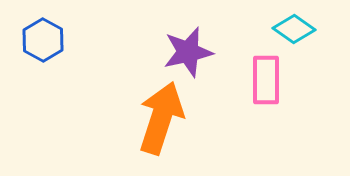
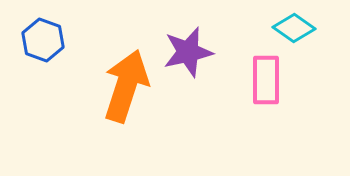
cyan diamond: moved 1 px up
blue hexagon: rotated 9 degrees counterclockwise
orange arrow: moved 35 px left, 32 px up
